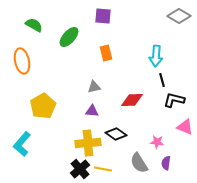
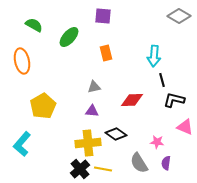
cyan arrow: moved 2 px left
